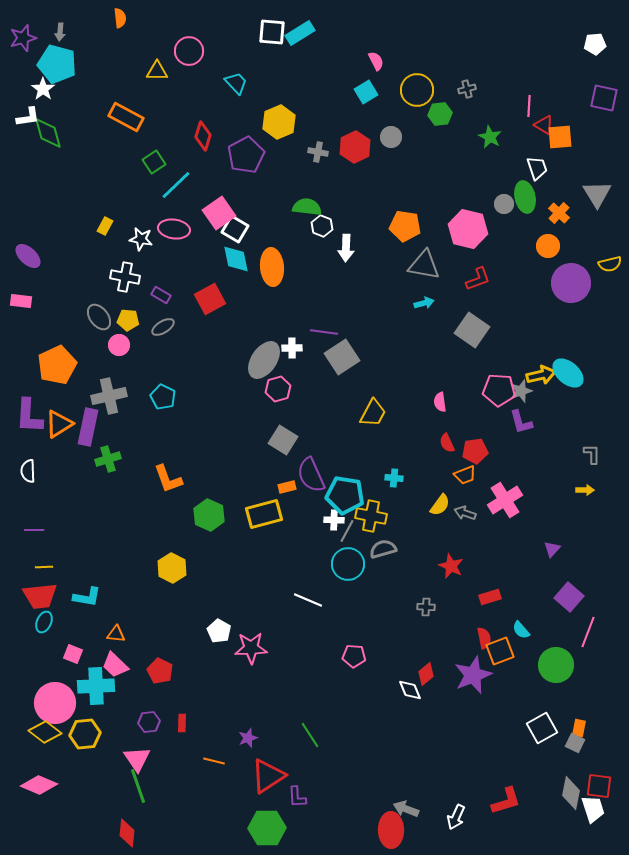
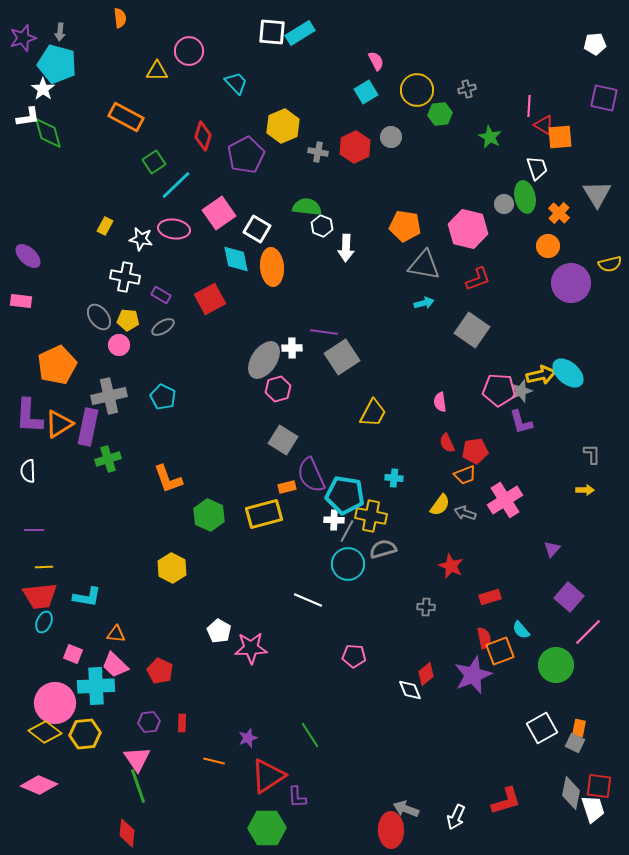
yellow hexagon at (279, 122): moved 4 px right, 4 px down
white square at (235, 229): moved 22 px right
pink line at (588, 632): rotated 24 degrees clockwise
